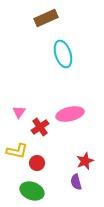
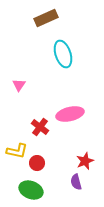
pink triangle: moved 27 px up
red cross: rotated 18 degrees counterclockwise
green ellipse: moved 1 px left, 1 px up
